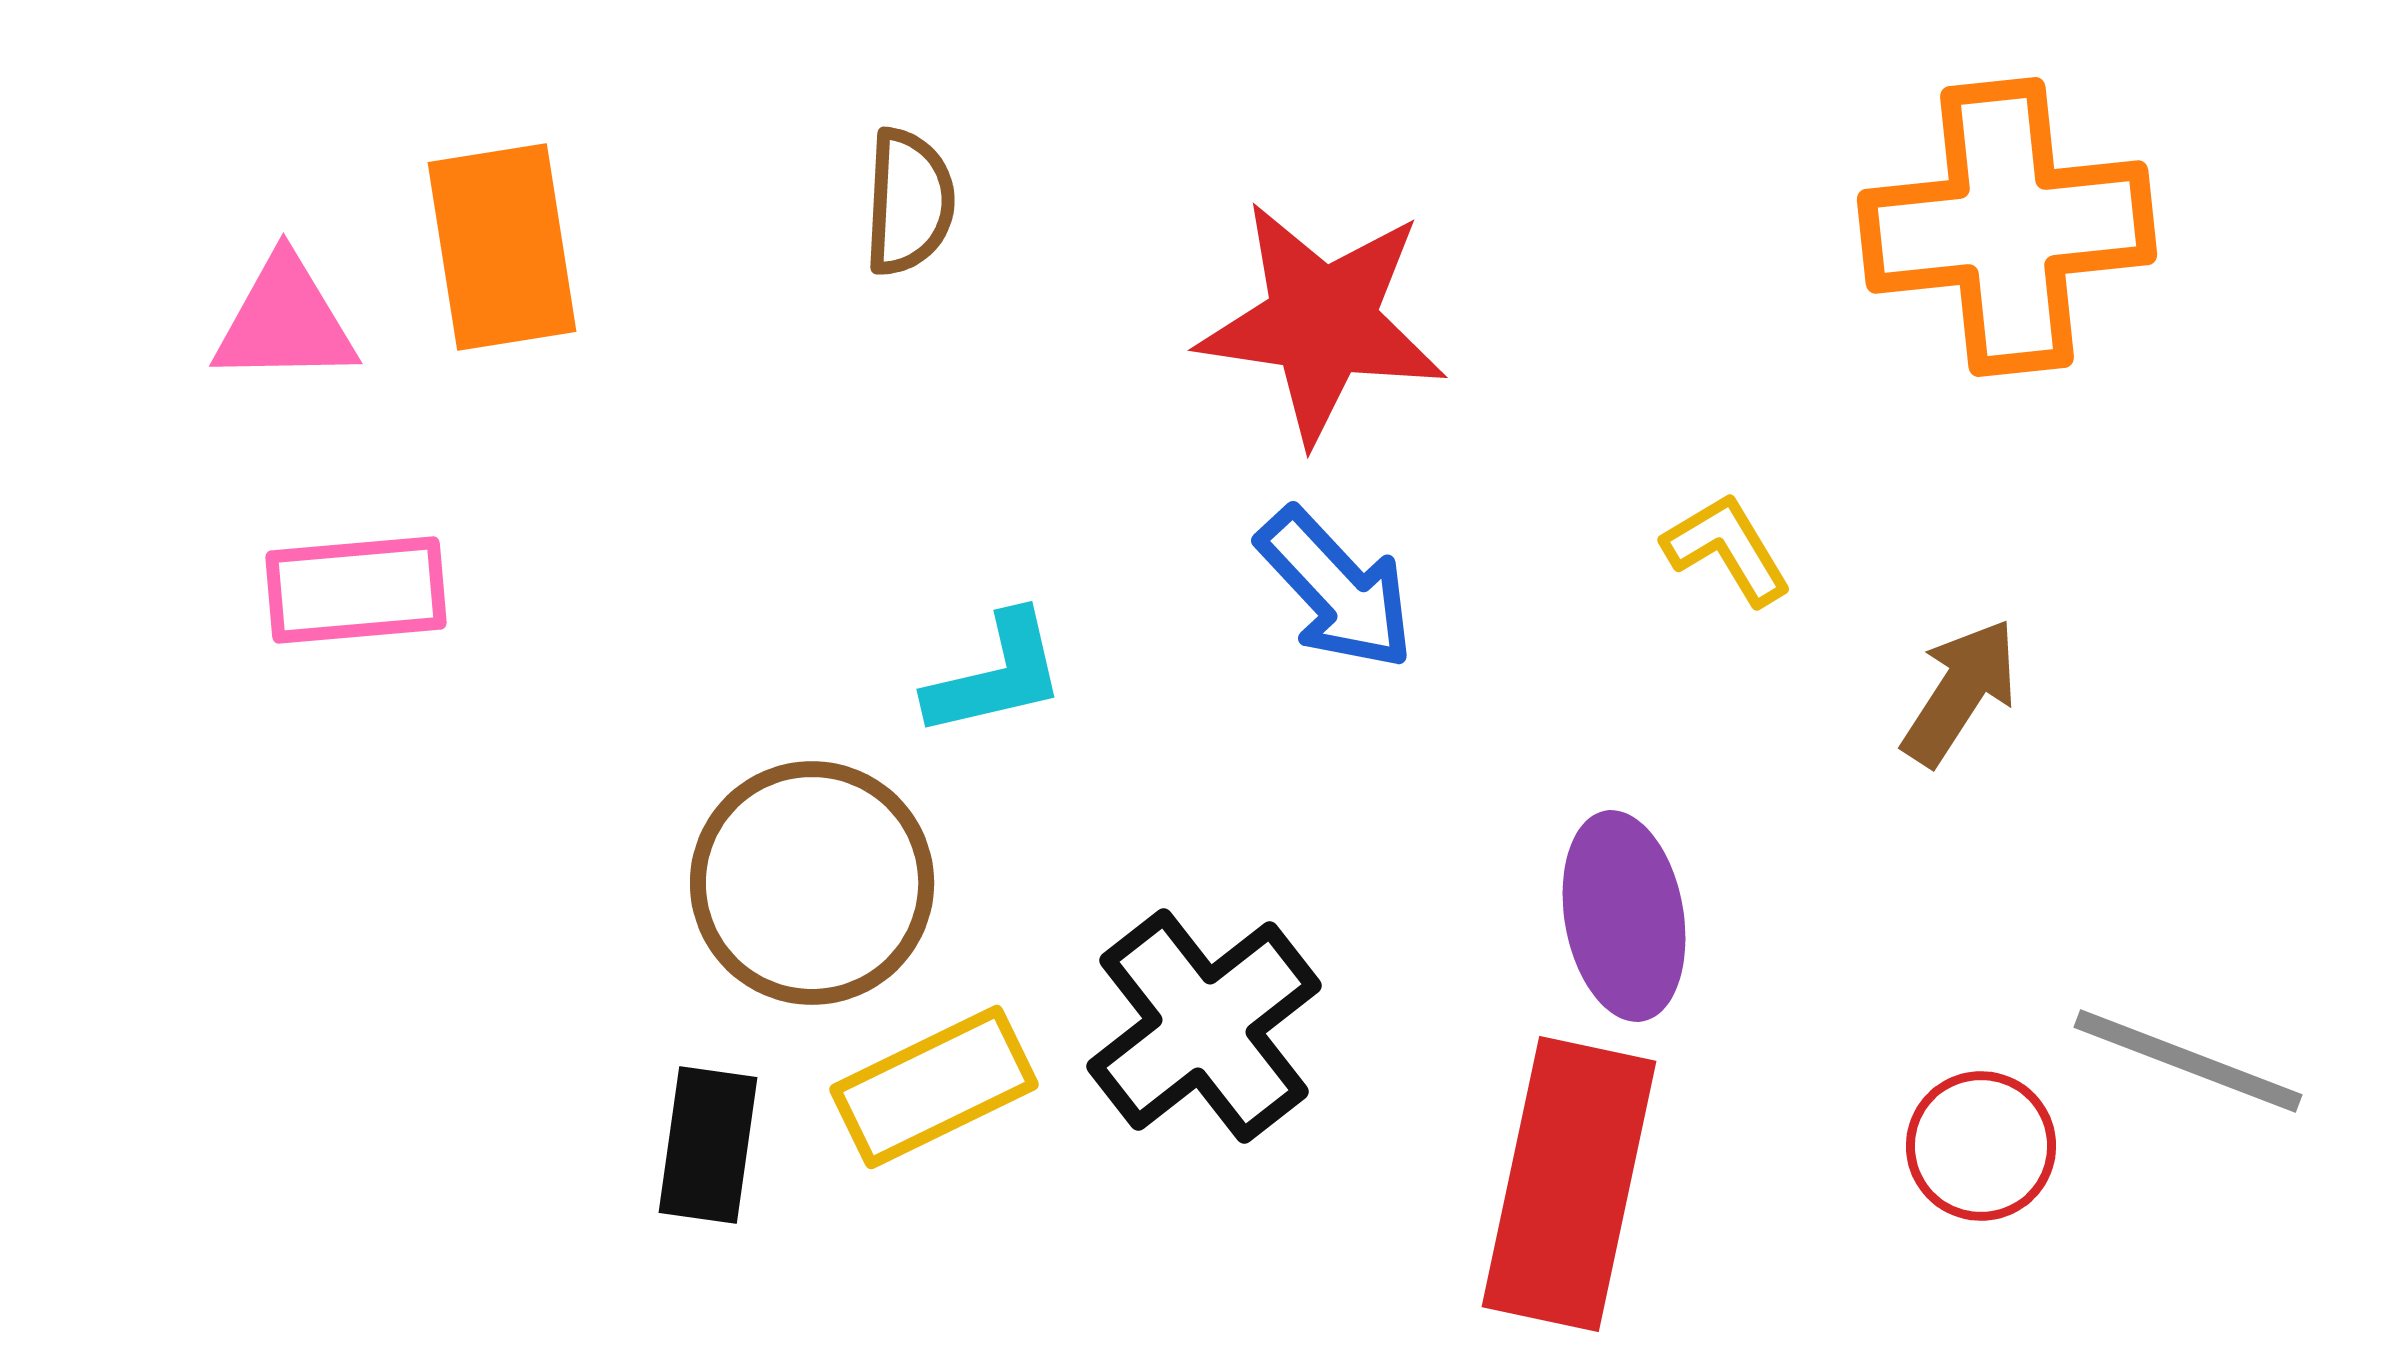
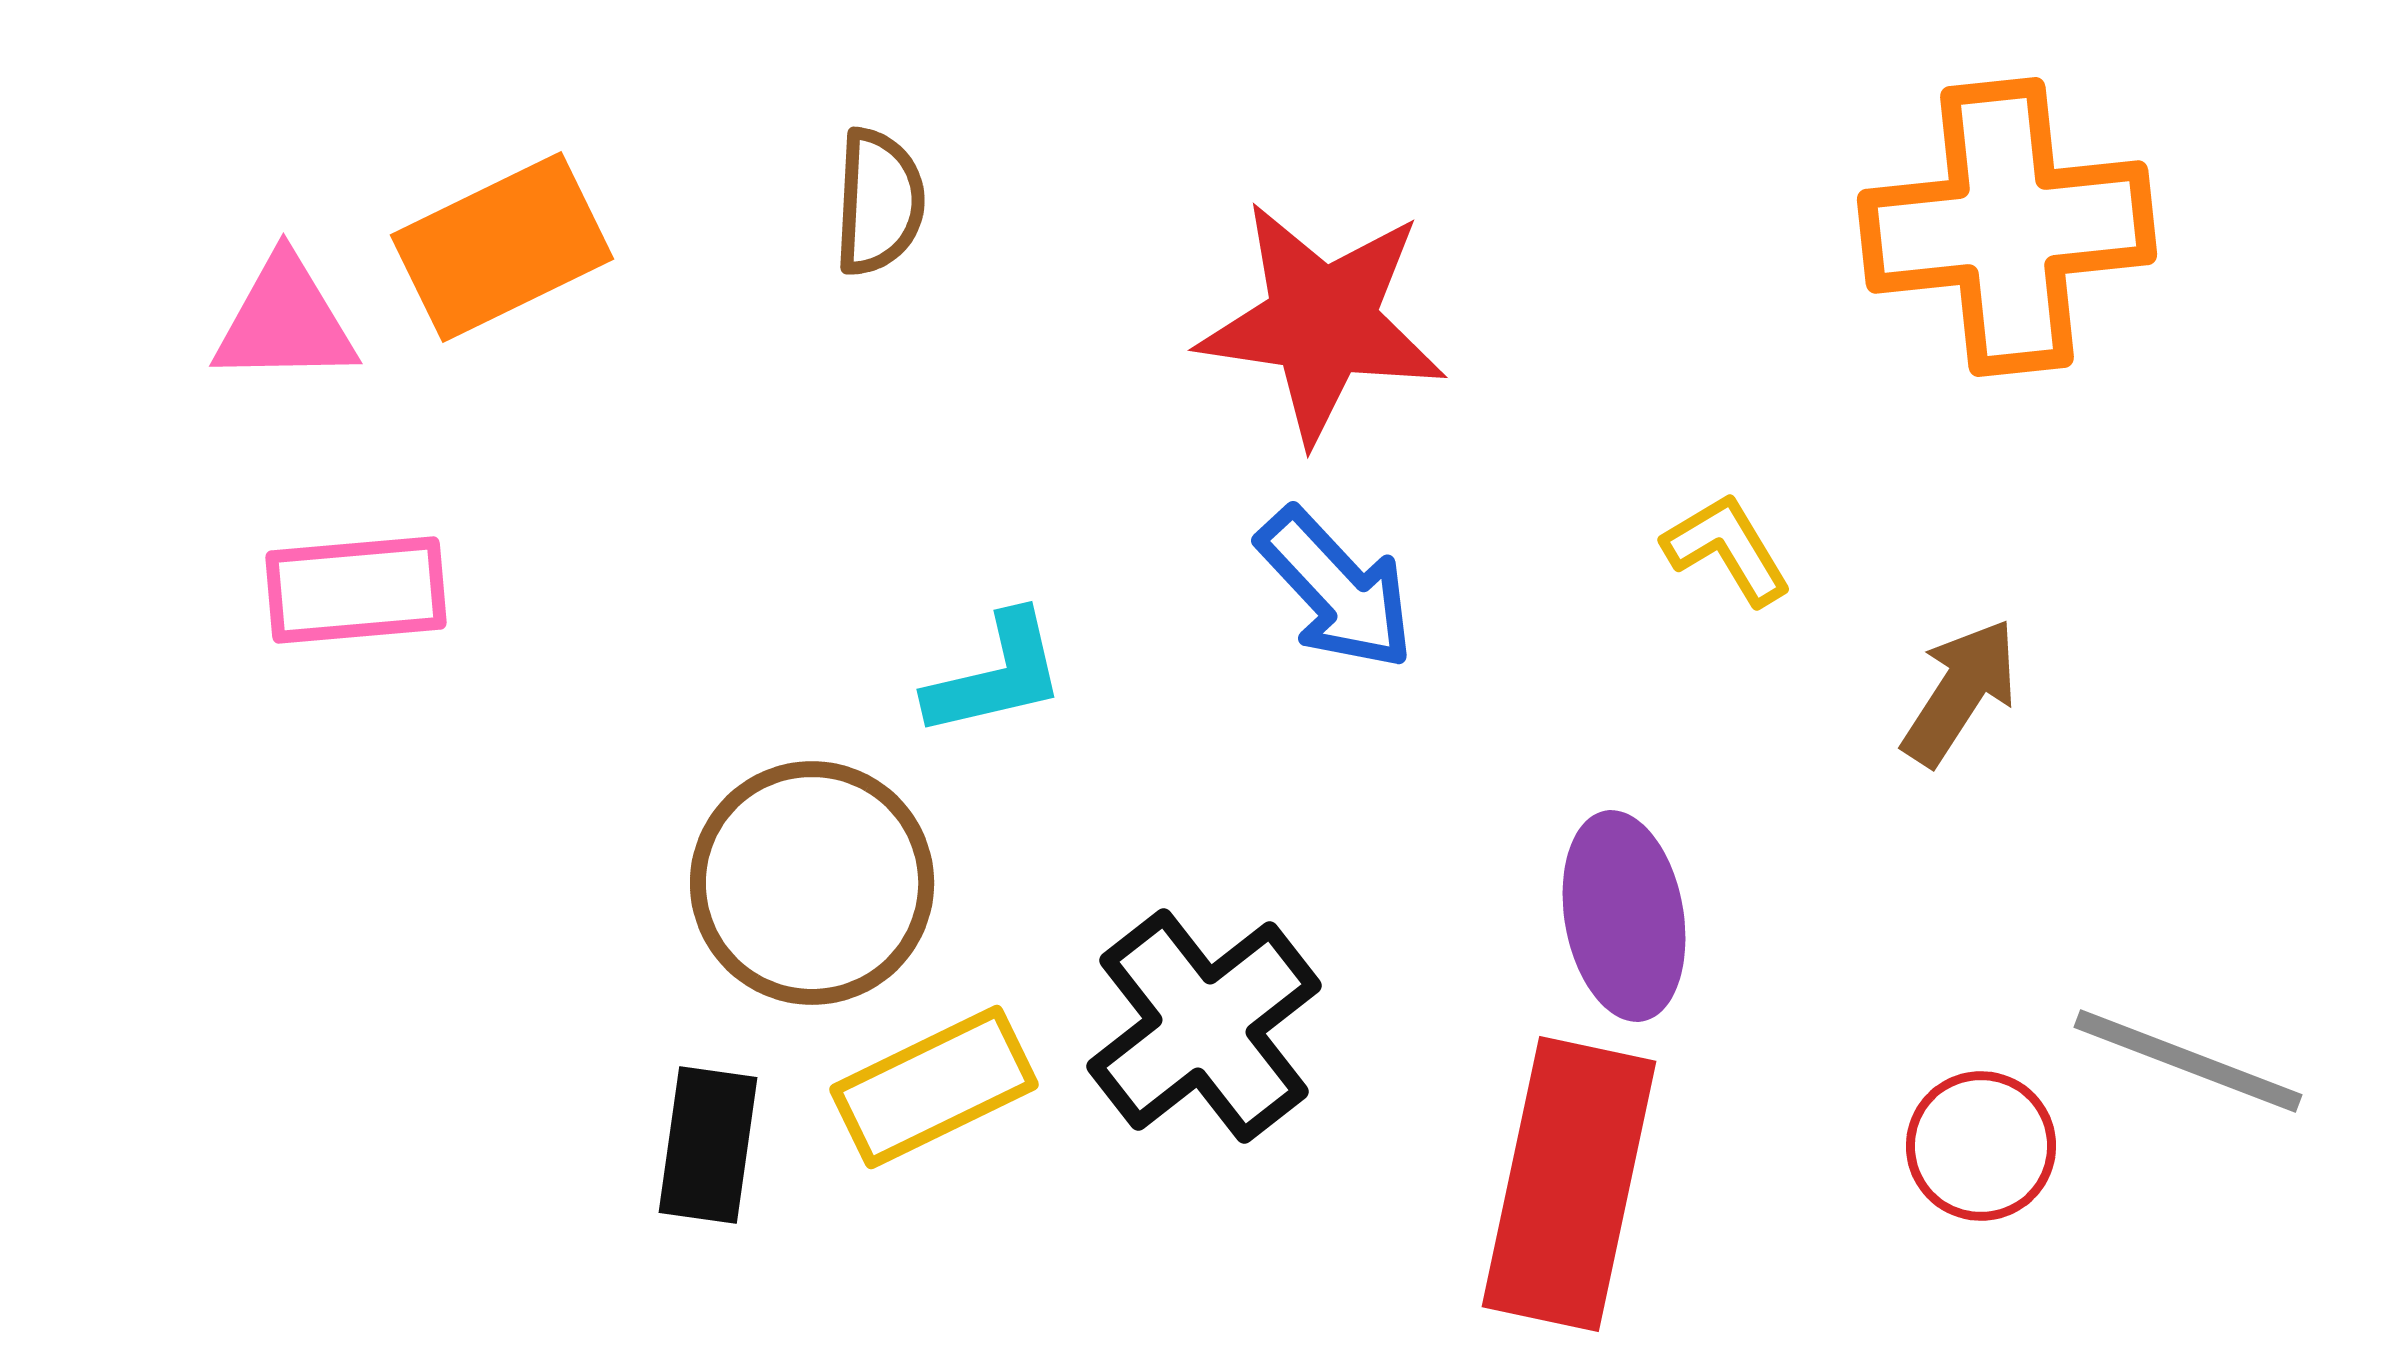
brown semicircle: moved 30 px left
orange rectangle: rotated 73 degrees clockwise
